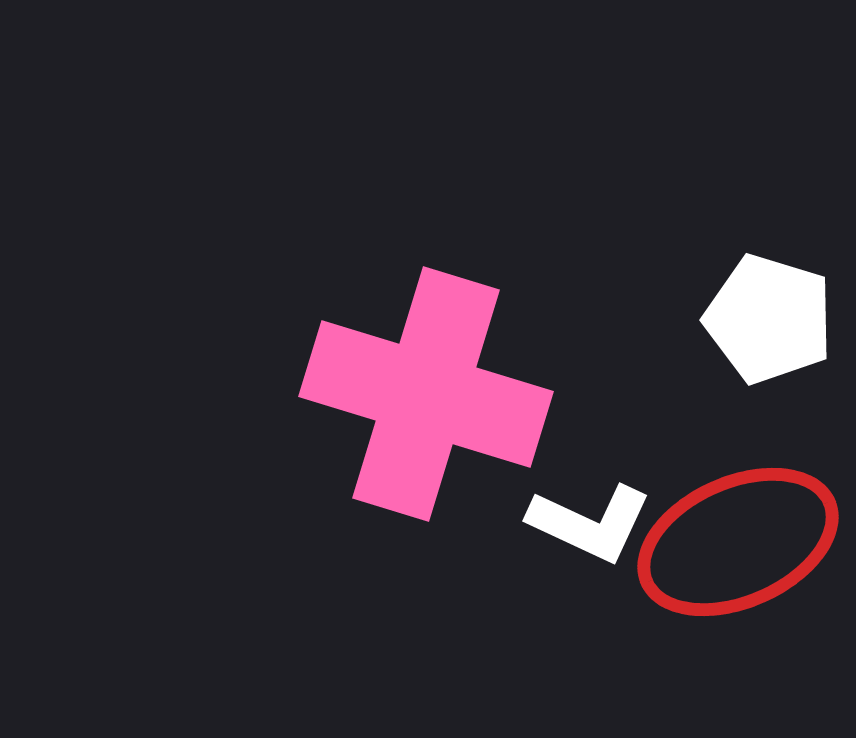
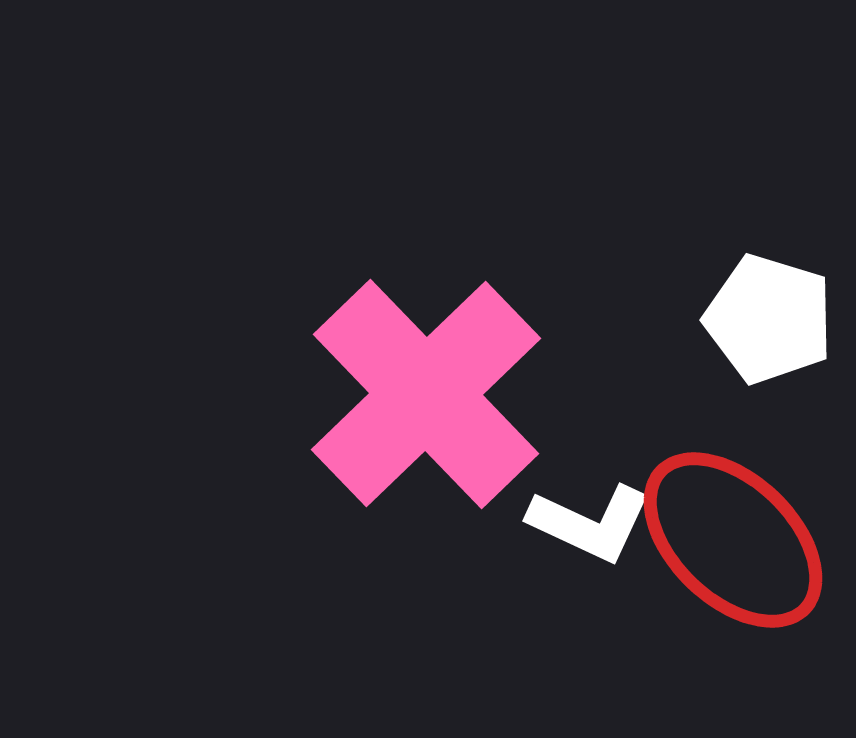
pink cross: rotated 29 degrees clockwise
red ellipse: moved 5 px left, 2 px up; rotated 68 degrees clockwise
